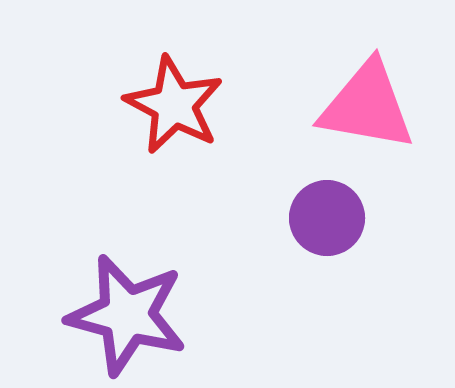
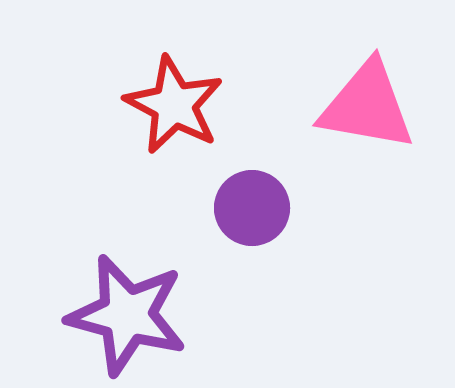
purple circle: moved 75 px left, 10 px up
